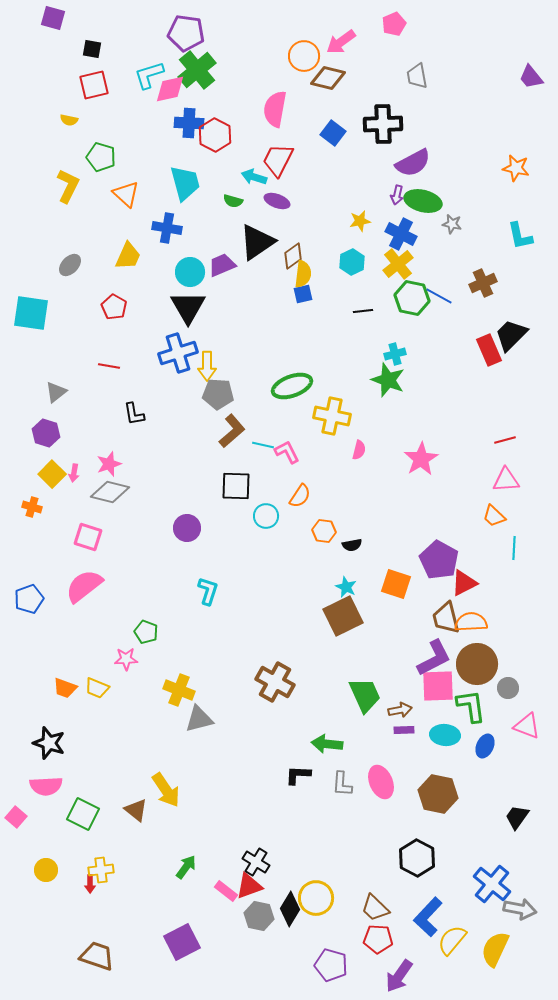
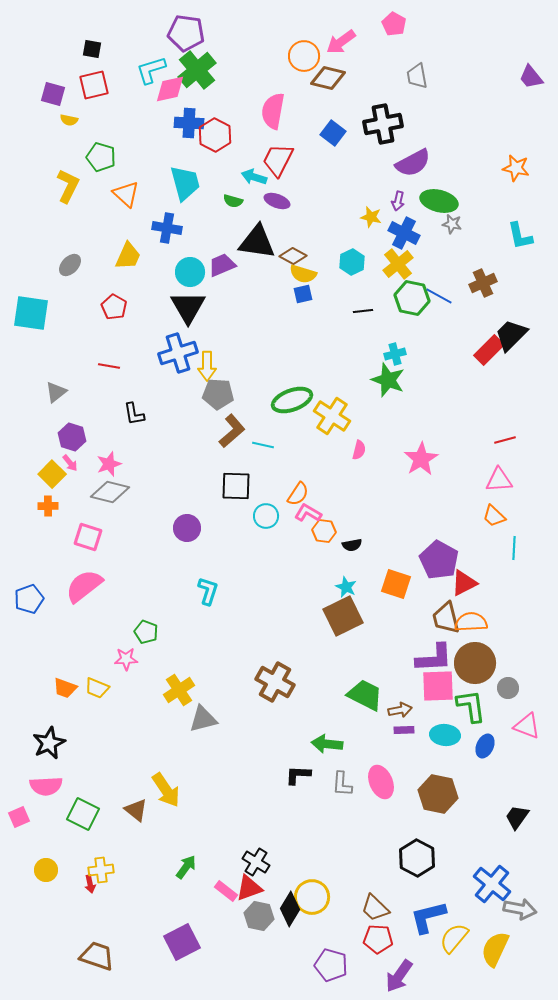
purple square at (53, 18): moved 76 px down
pink pentagon at (394, 24): rotated 20 degrees counterclockwise
cyan L-shape at (149, 75): moved 2 px right, 5 px up
pink semicircle at (275, 109): moved 2 px left, 2 px down
black cross at (383, 124): rotated 9 degrees counterclockwise
purple arrow at (397, 195): moved 1 px right, 6 px down
green ellipse at (423, 201): moved 16 px right
yellow star at (360, 221): moved 11 px right, 4 px up; rotated 25 degrees clockwise
blue cross at (401, 234): moved 3 px right, 1 px up
black triangle at (257, 242): rotated 42 degrees clockwise
brown diamond at (293, 256): rotated 64 degrees clockwise
yellow semicircle at (303, 274): rotated 100 degrees clockwise
red rectangle at (489, 350): rotated 68 degrees clockwise
green ellipse at (292, 386): moved 14 px down
yellow cross at (332, 416): rotated 21 degrees clockwise
purple hexagon at (46, 433): moved 26 px right, 4 px down
pink L-shape at (287, 452): moved 21 px right, 61 px down; rotated 32 degrees counterclockwise
pink arrow at (74, 473): moved 4 px left, 10 px up; rotated 48 degrees counterclockwise
pink triangle at (506, 480): moved 7 px left
orange semicircle at (300, 496): moved 2 px left, 2 px up
orange cross at (32, 507): moved 16 px right, 1 px up; rotated 18 degrees counterclockwise
purple L-shape at (434, 658): rotated 24 degrees clockwise
brown circle at (477, 664): moved 2 px left, 1 px up
yellow cross at (179, 690): rotated 36 degrees clockwise
green trapezoid at (365, 695): rotated 39 degrees counterclockwise
gray triangle at (199, 719): moved 4 px right
black star at (49, 743): rotated 28 degrees clockwise
pink square at (16, 817): moved 3 px right; rotated 25 degrees clockwise
red arrow at (90, 884): rotated 12 degrees counterclockwise
red triangle at (249, 886): moved 2 px down
yellow circle at (316, 898): moved 4 px left, 1 px up
blue L-shape at (428, 917): rotated 33 degrees clockwise
yellow semicircle at (452, 940): moved 2 px right, 2 px up
